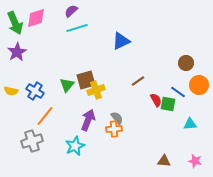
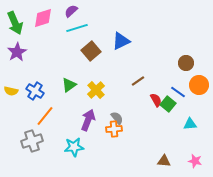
pink diamond: moved 7 px right
brown square: moved 5 px right, 29 px up; rotated 24 degrees counterclockwise
green triangle: moved 2 px right; rotated 14 degrees clockwise
yellow cross: rotated 24 degrees counterclockwise
green square: rotated 28 degrees clockwise
cyan star: moved 1 px left, 1 px down; rotated 18 degrees clockwise
